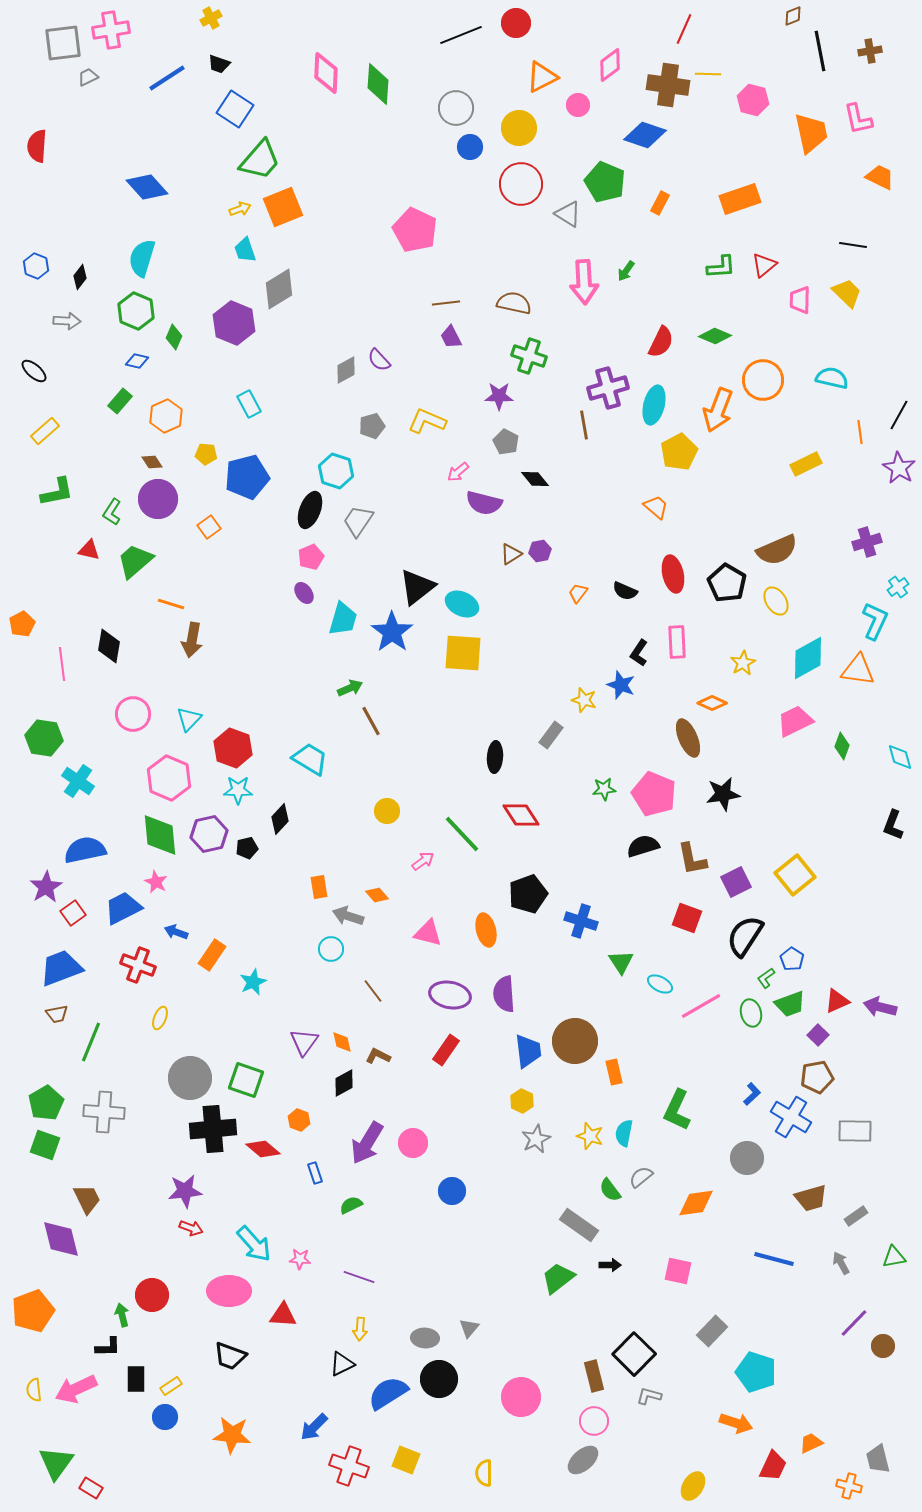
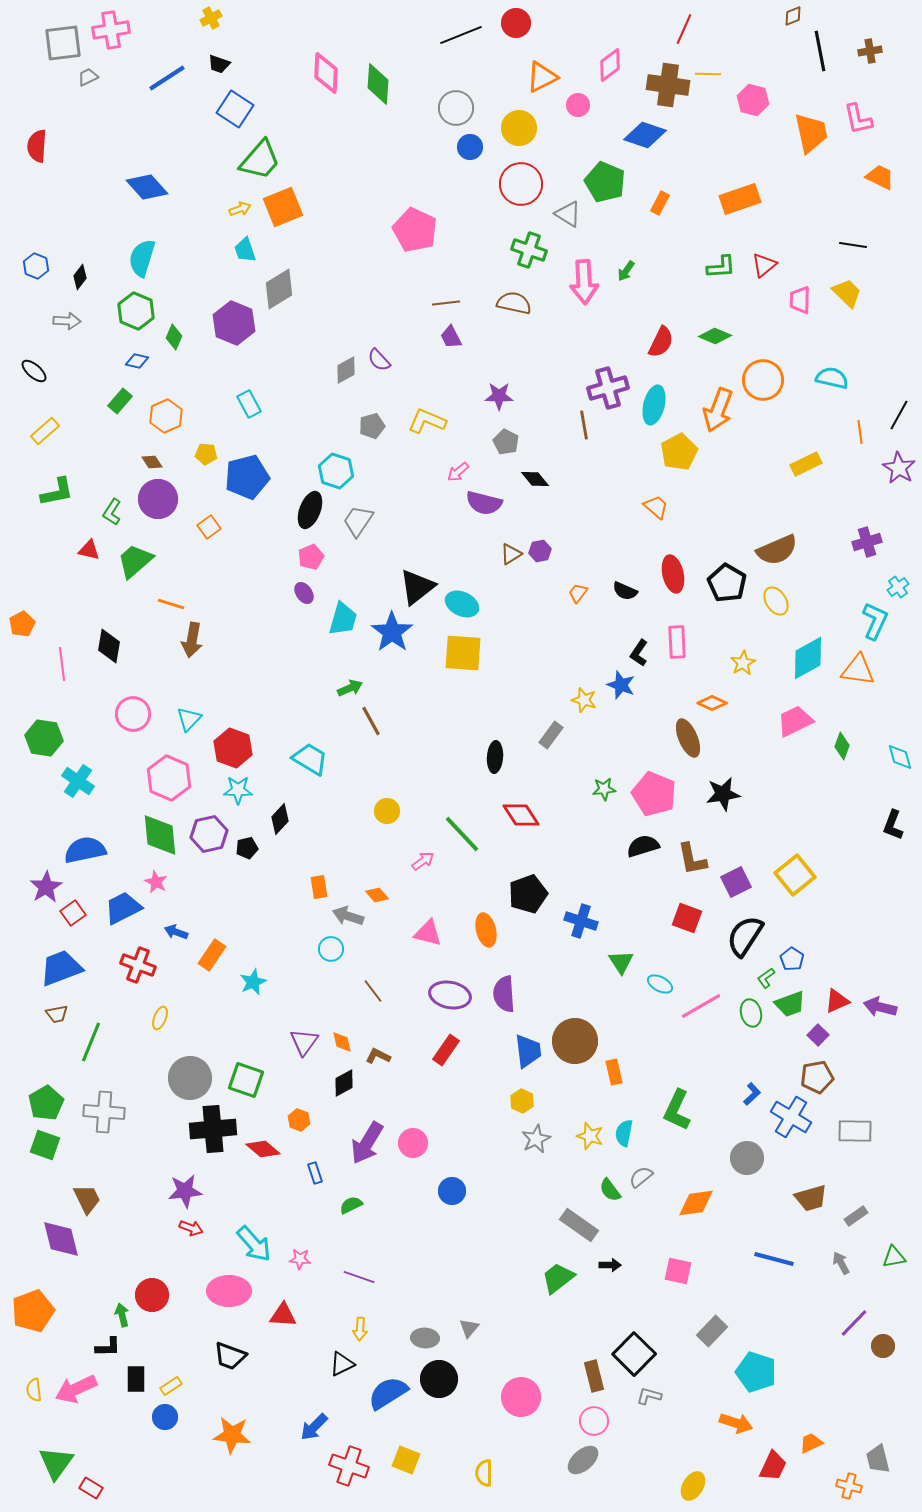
green cross at (529, 356): moved 106 px up
